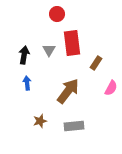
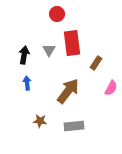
brown star: rotated 24 degrees clockwise
